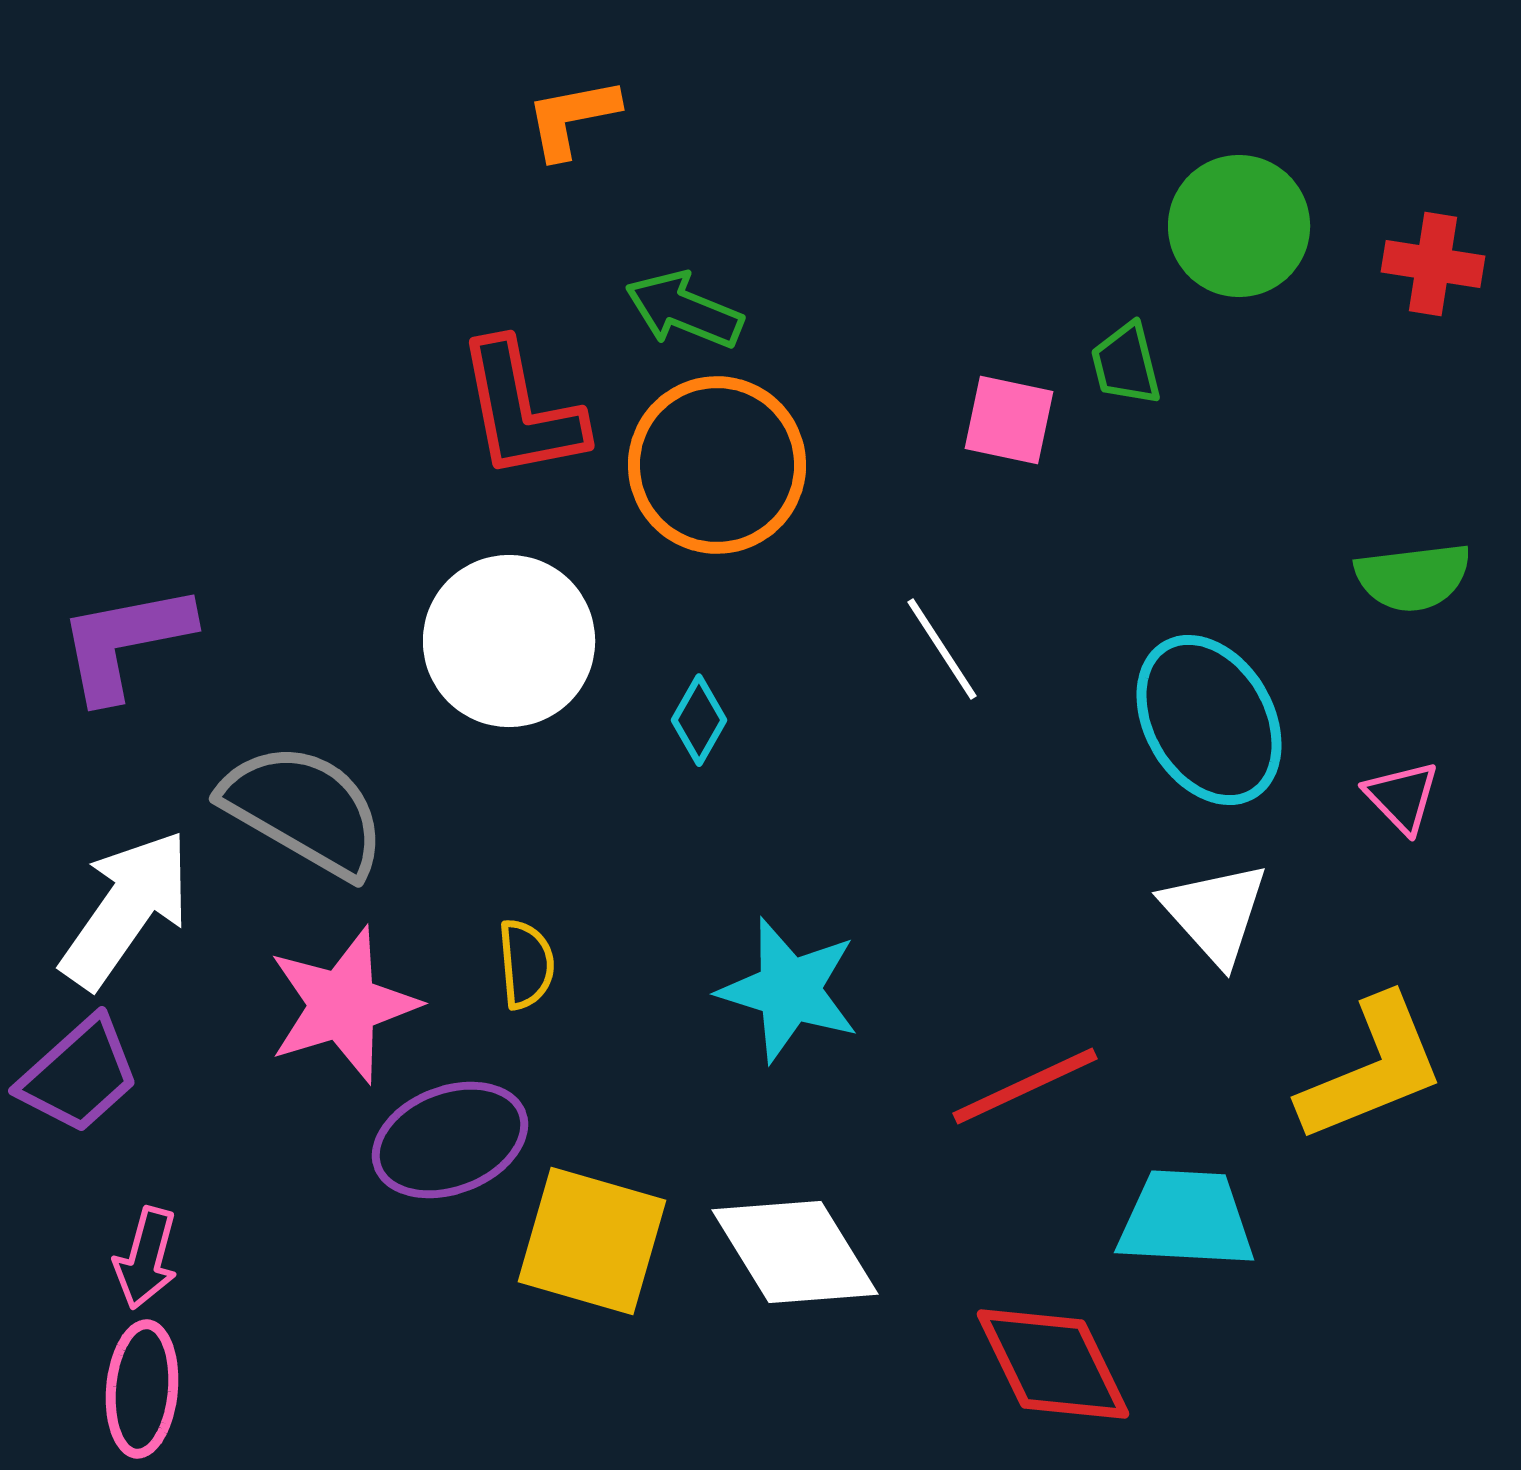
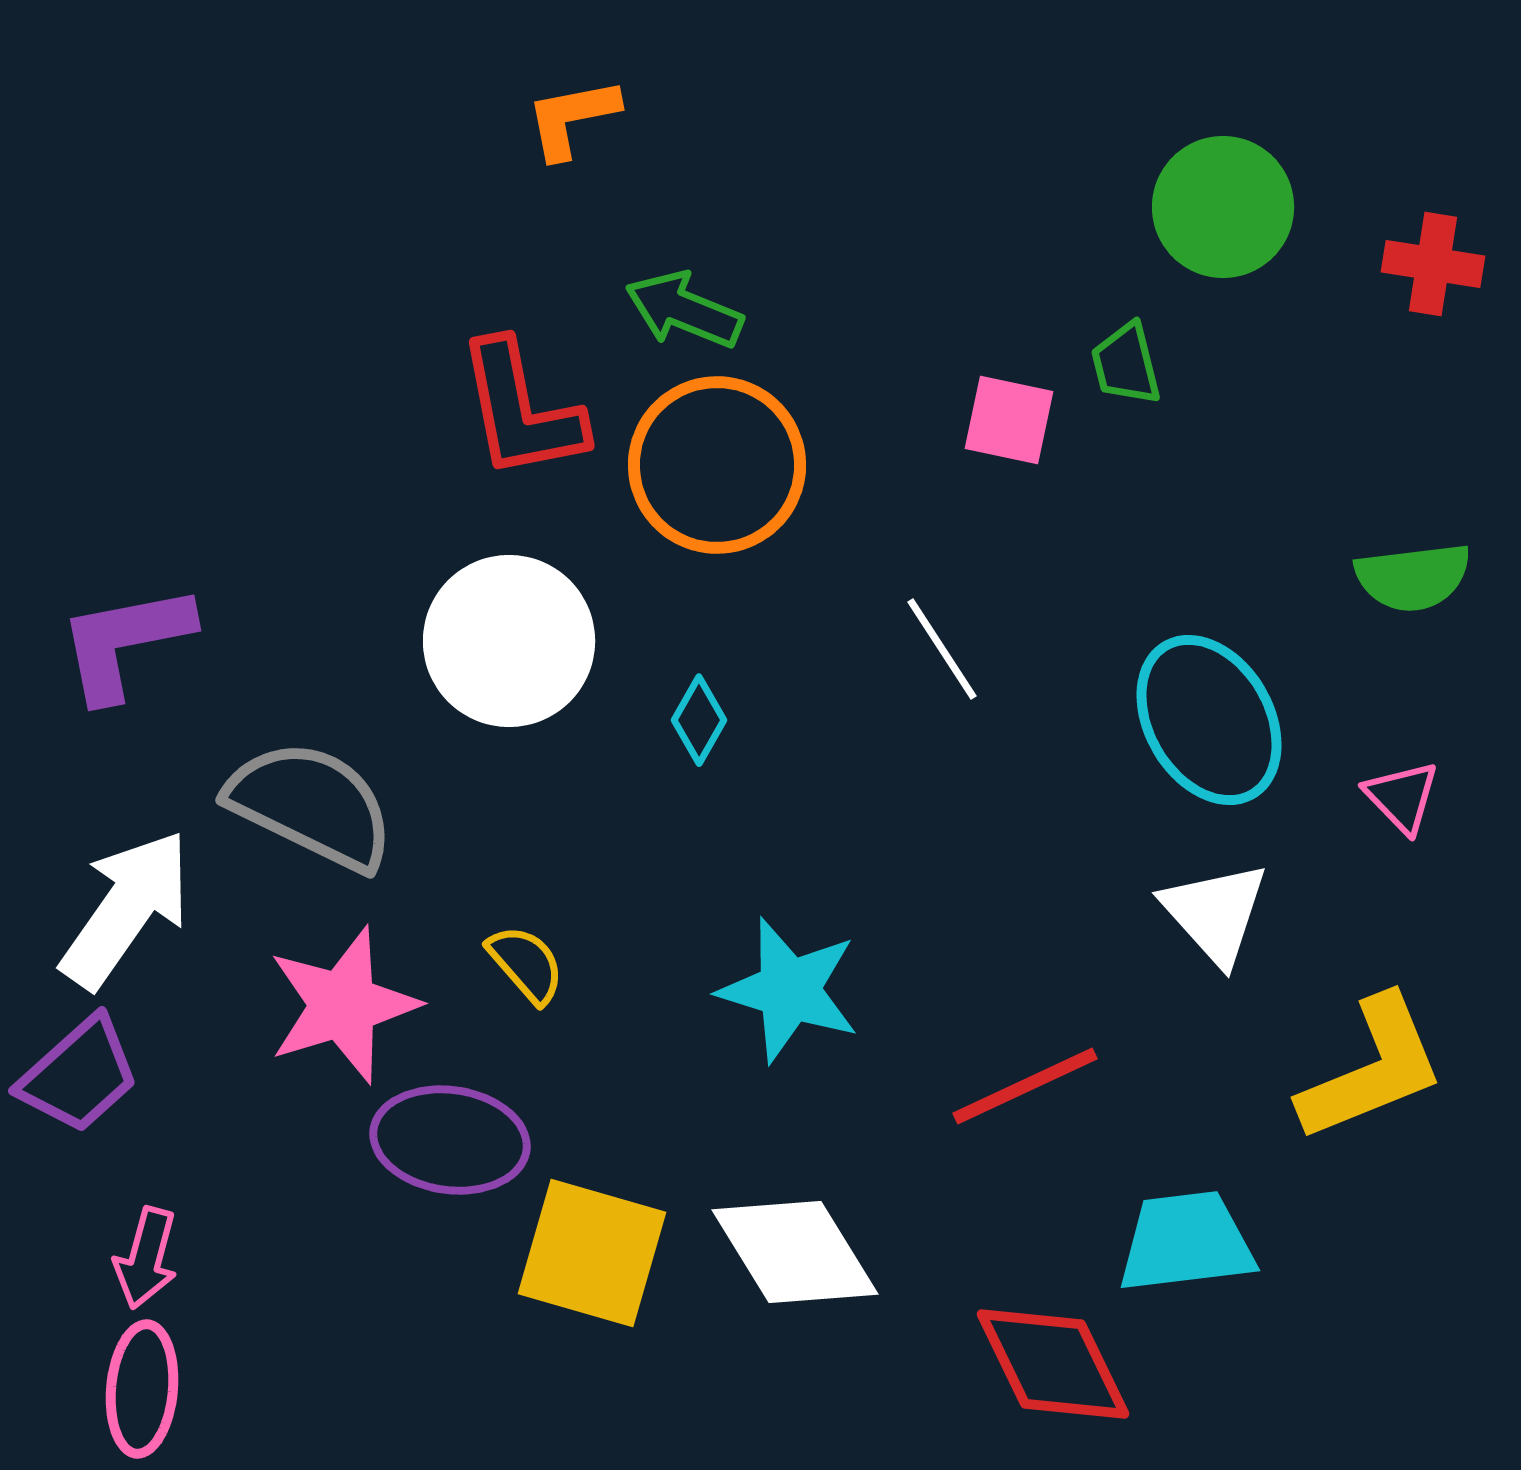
green circle: moved 16 px left, 19 px up
gray semicircle: moved 7 px right, 5 px up; rotated 4 degrees counterclockwise
yellow semicircle: rotated 36 degrees counterclockwise
purple ellipse: rotated 29 degrees clockwise
cyan trapezoid: moved 23 px down; rotated 10 degrees counterclockwise
yellow square: moved 12 px down
